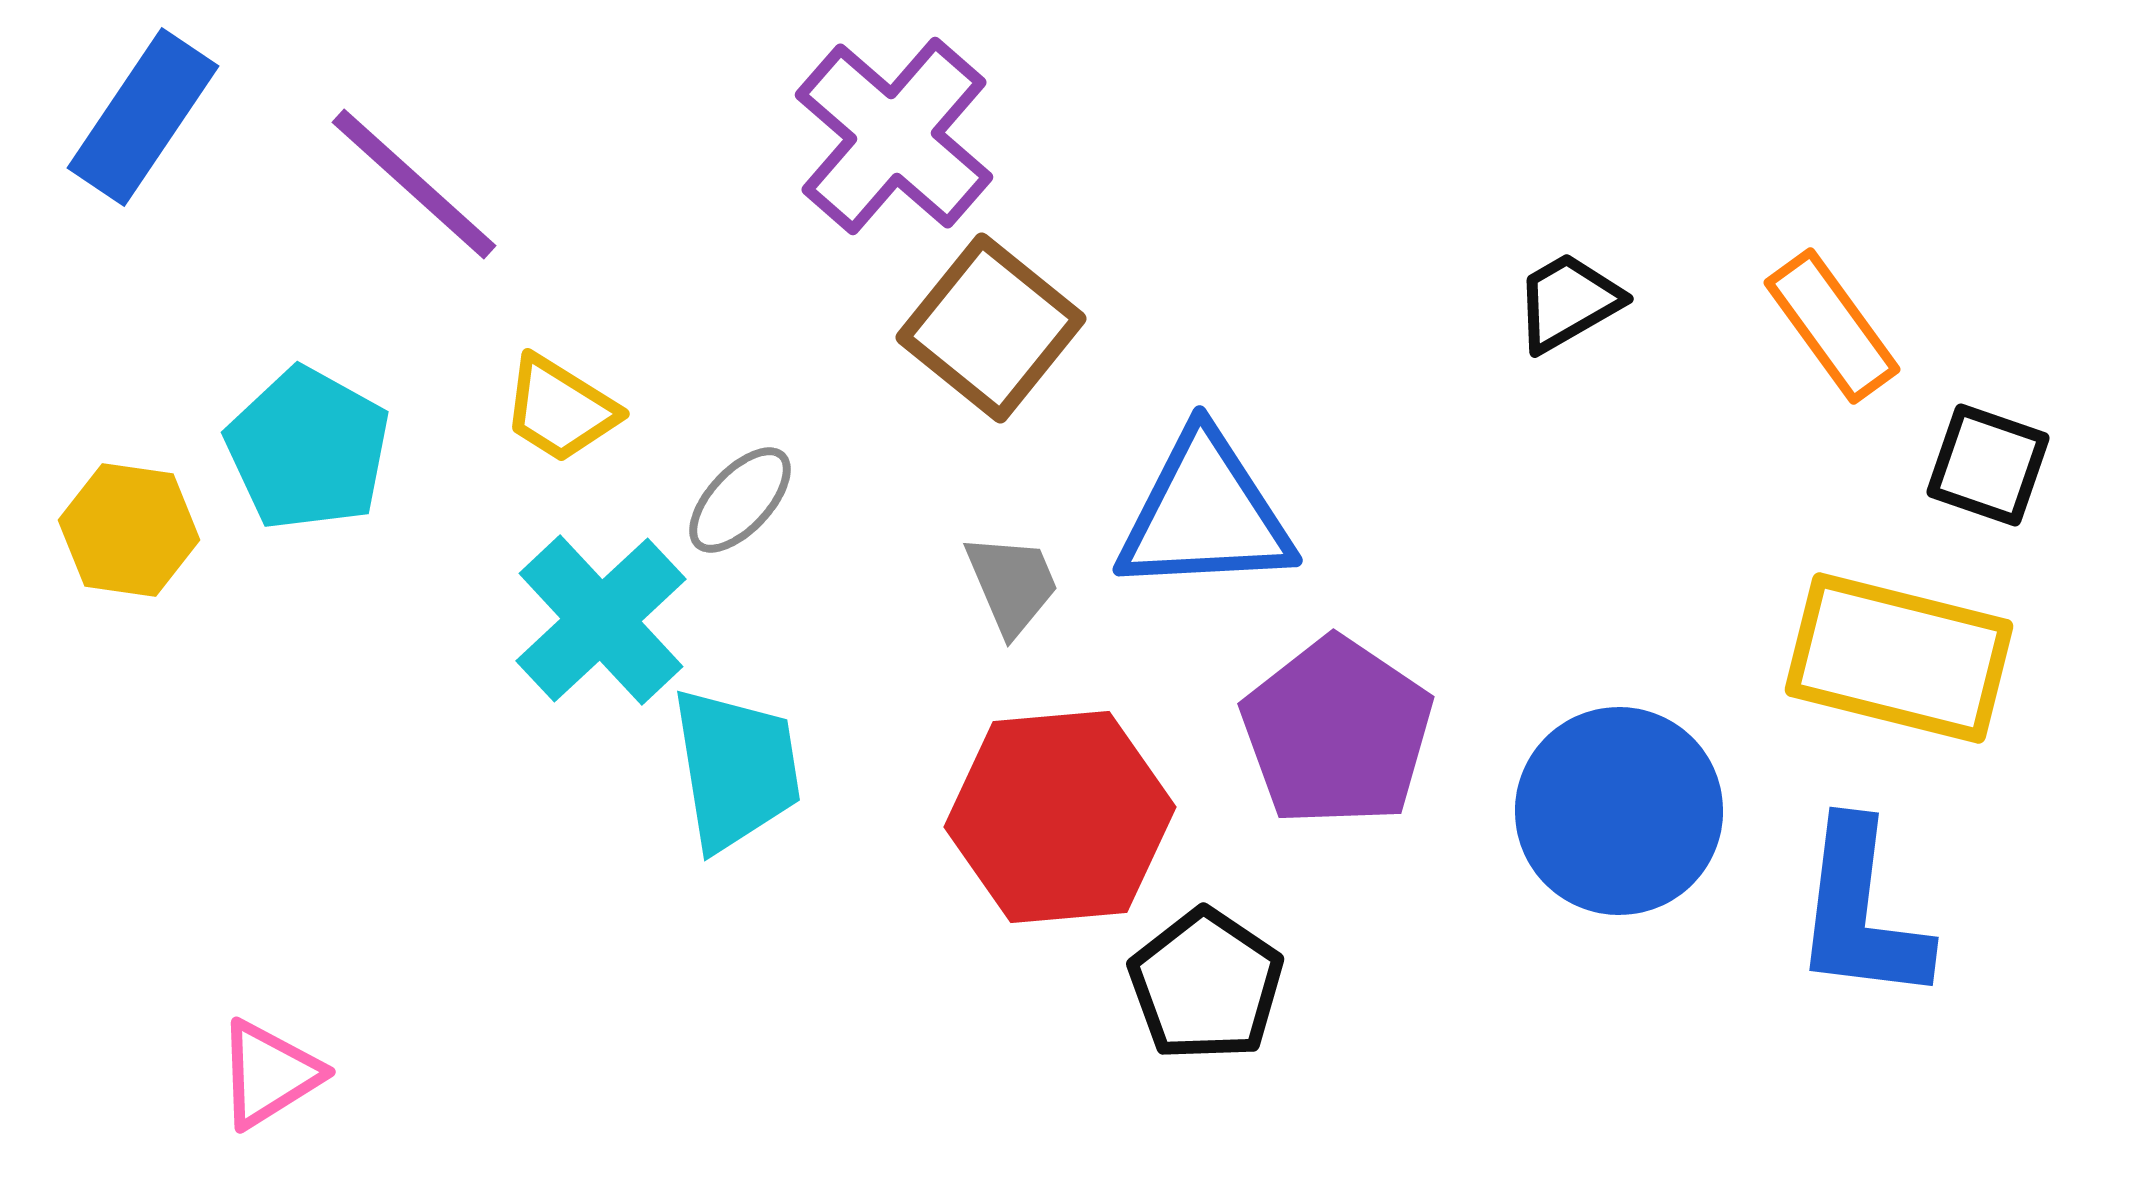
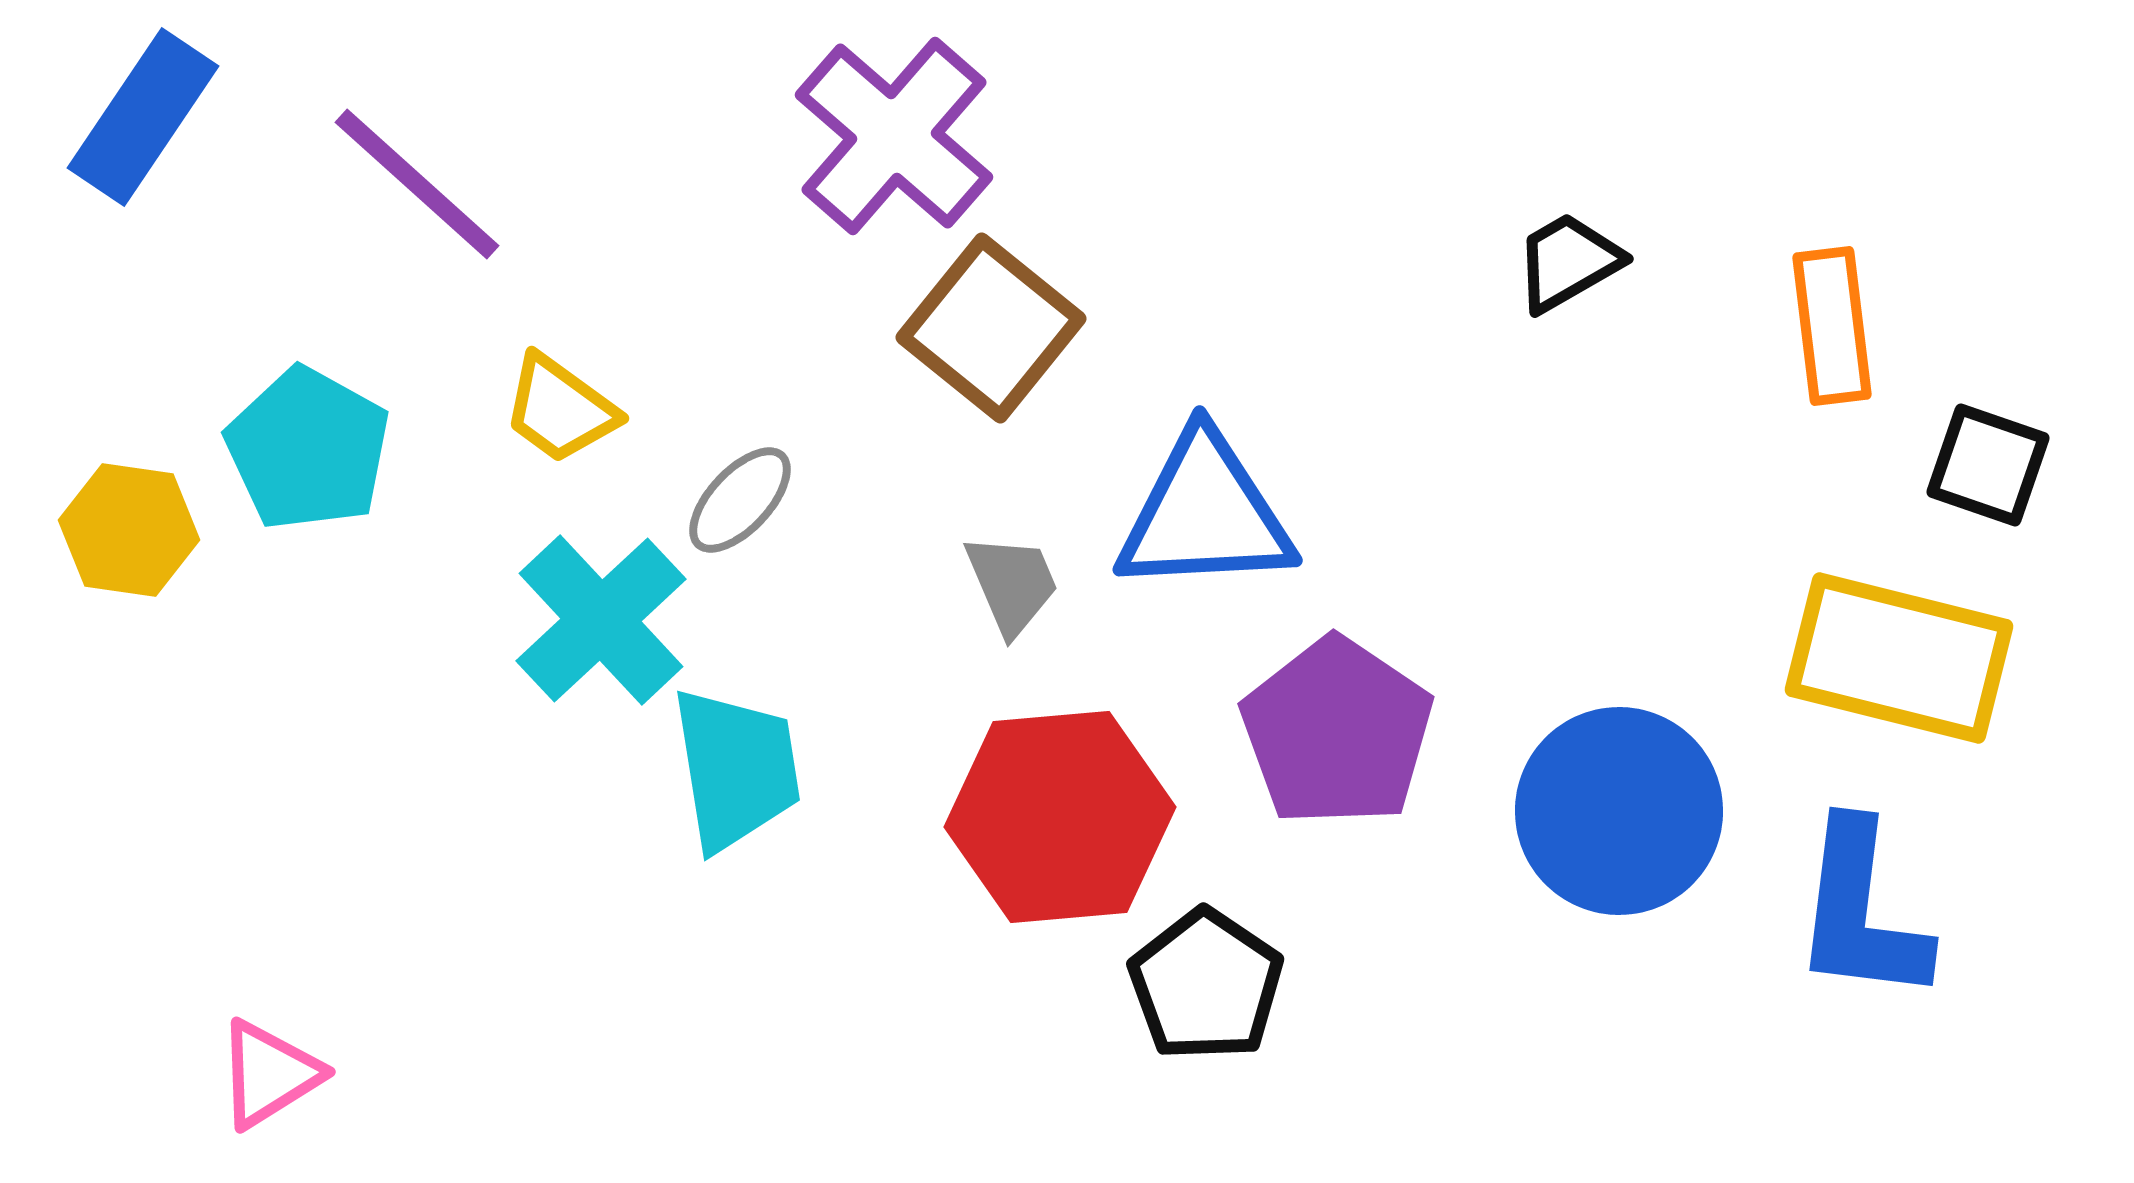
purple line: moved 3 px right
black trapezoid: moved 40 px up
orange rectangle: rotated 29 degrees clockwise
yellow trapezoid: rotated 4 degrees clockwise
